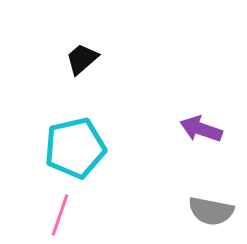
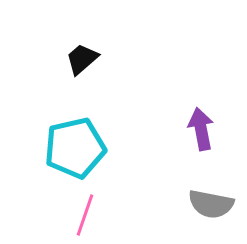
purple arrow: rotated 60 degrees clockwise
gray semicircle: moved 7 px up
pink line: moved 25 px right
